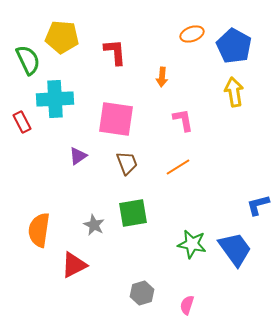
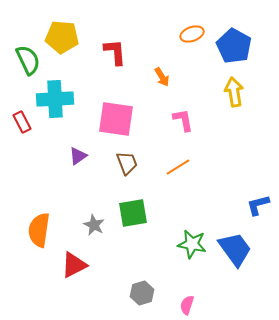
orange arrow: rotated 36 degrees counterclockwise
